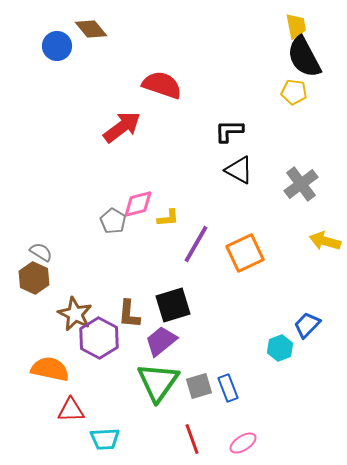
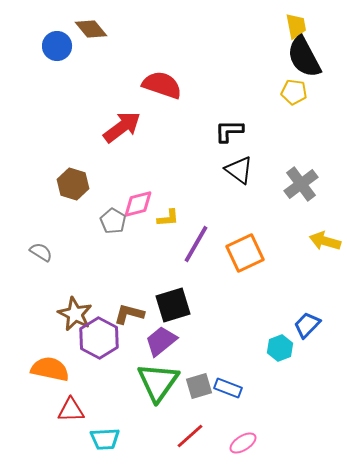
black triangle: rotated 8 degrees clockwise
brown hexagon: moved 39 px right, 94 px up; rotated 8 degrees counterclockwise
brown L-shape: rotated 100 degrees clockwise
blue rectangle: rotated 48 degrees counterclockwise
red line: moved 2 px left, 3 px up; rotated 68 degrees clockwise
